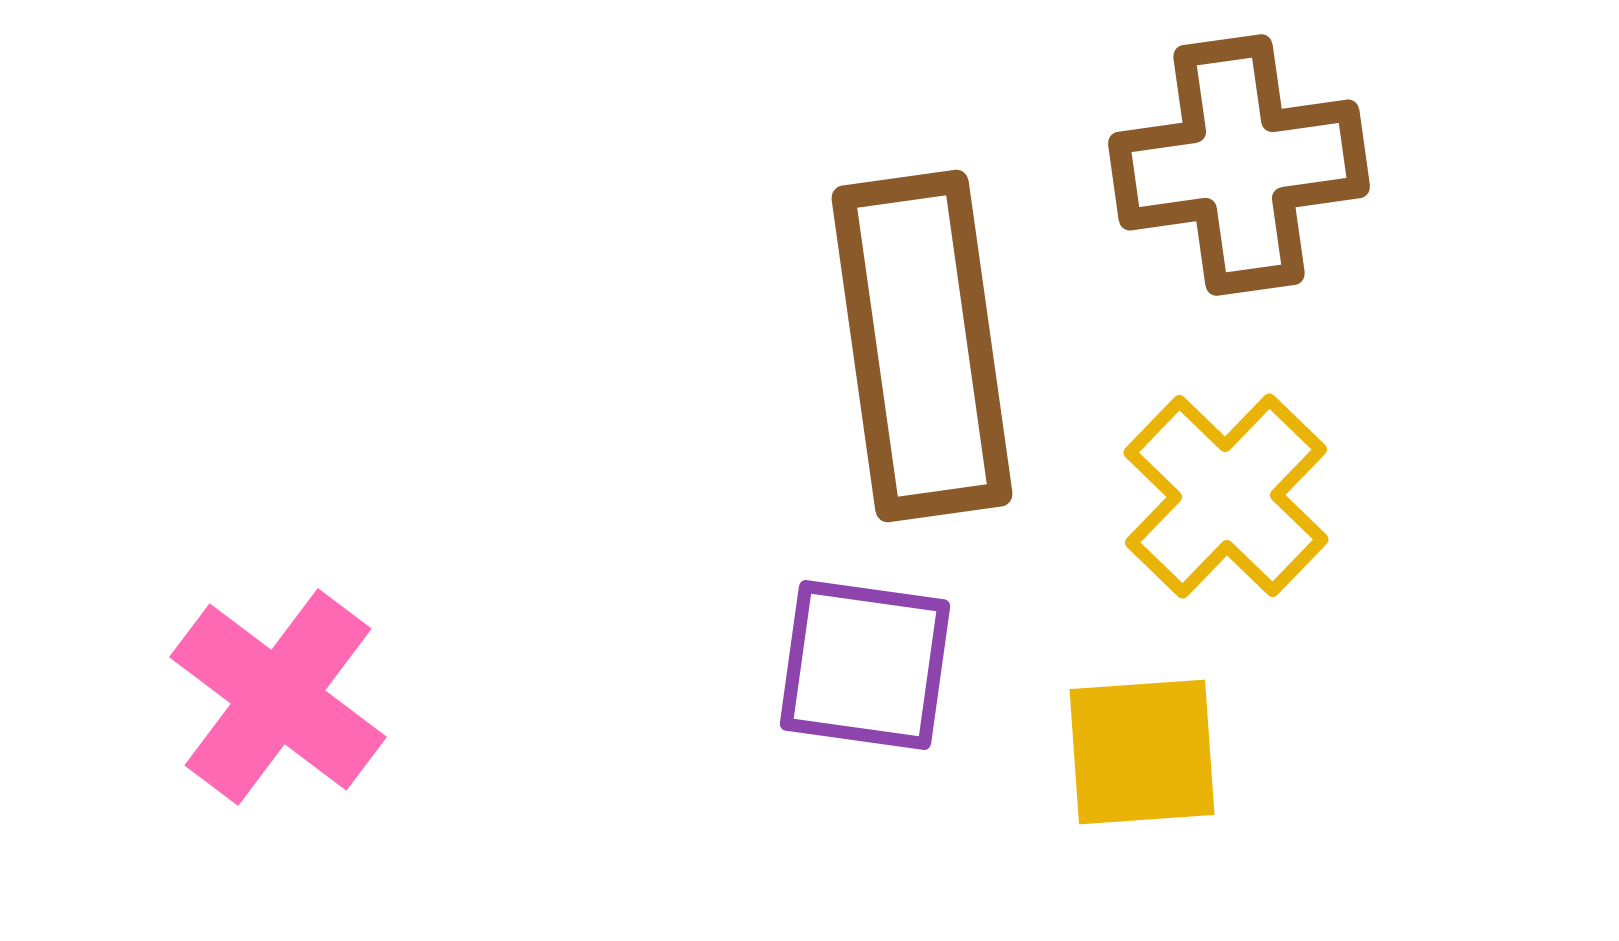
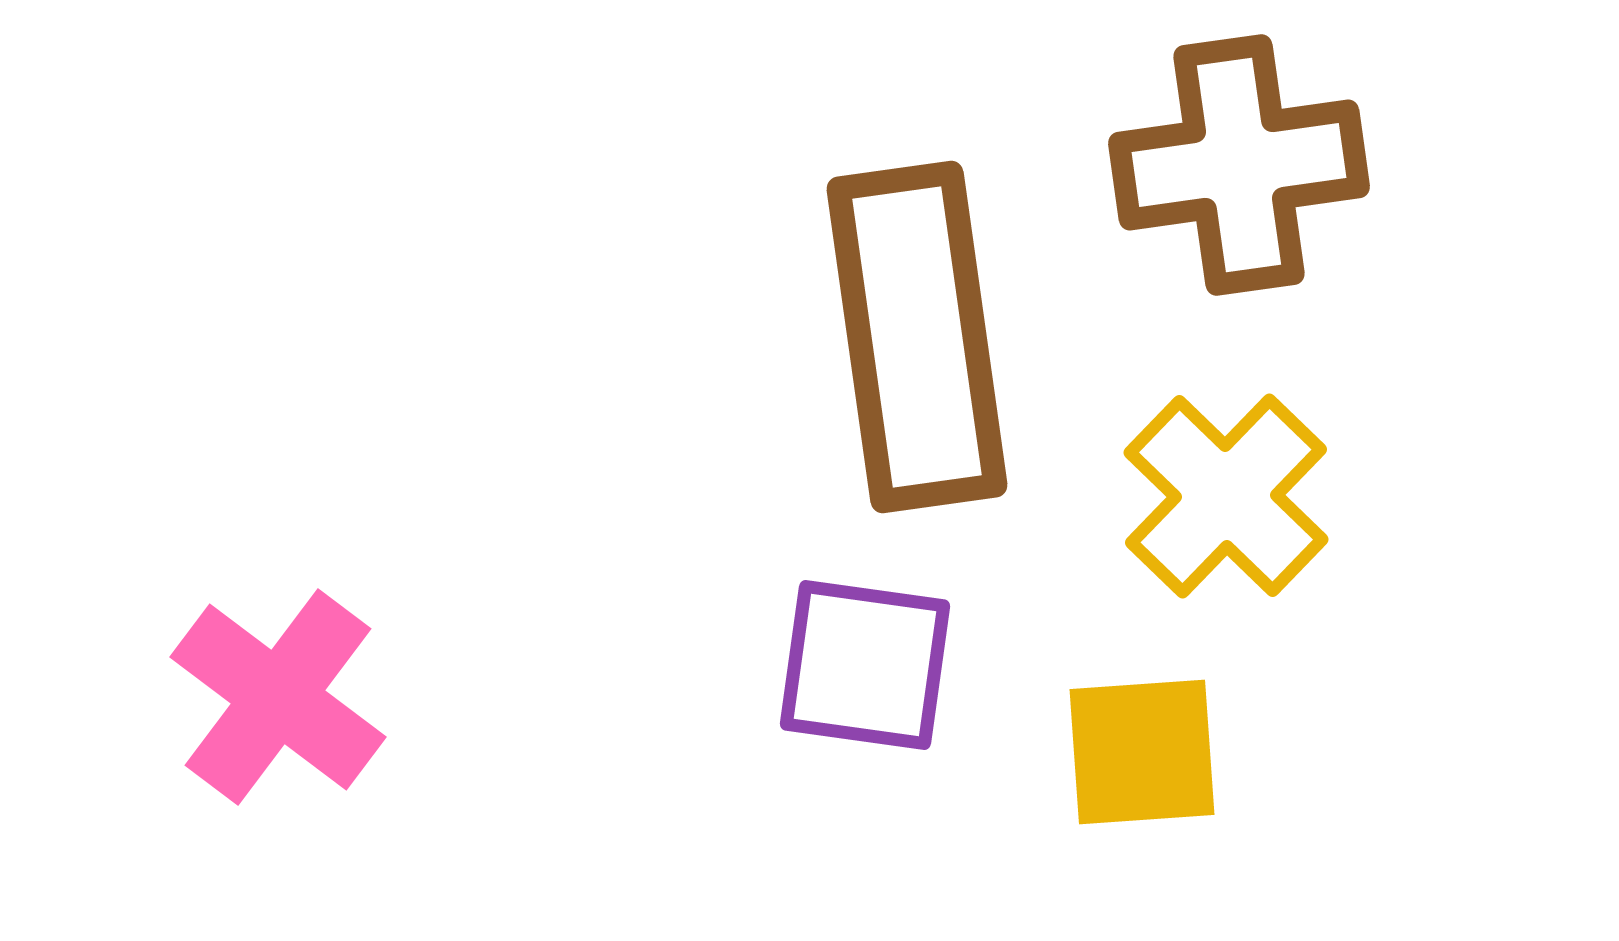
brown rectangle: moved 5 px left, 9 px up
